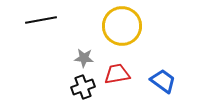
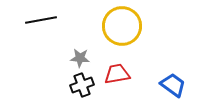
gray star: moved 4 px left
blue trapezoid: moved 10 px right, 4 px down
black cross: moved 1 px left, 2 px up
